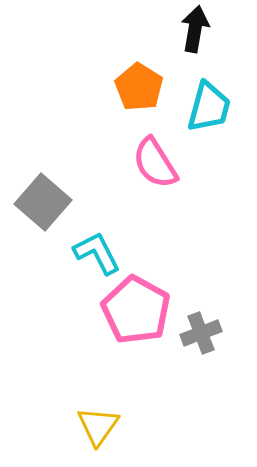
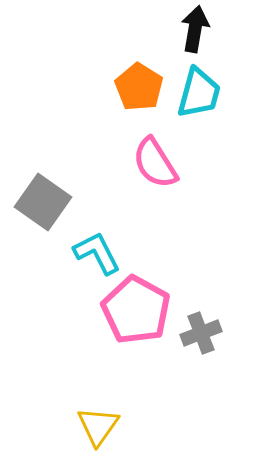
cyan trapezoid: moved 10 px left, 14 px up
gray square: rotated 6 degrees counterclockwise
